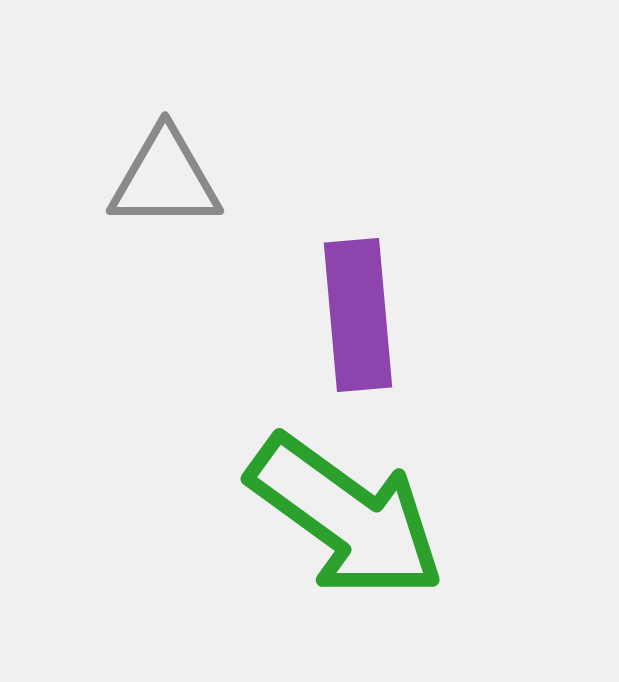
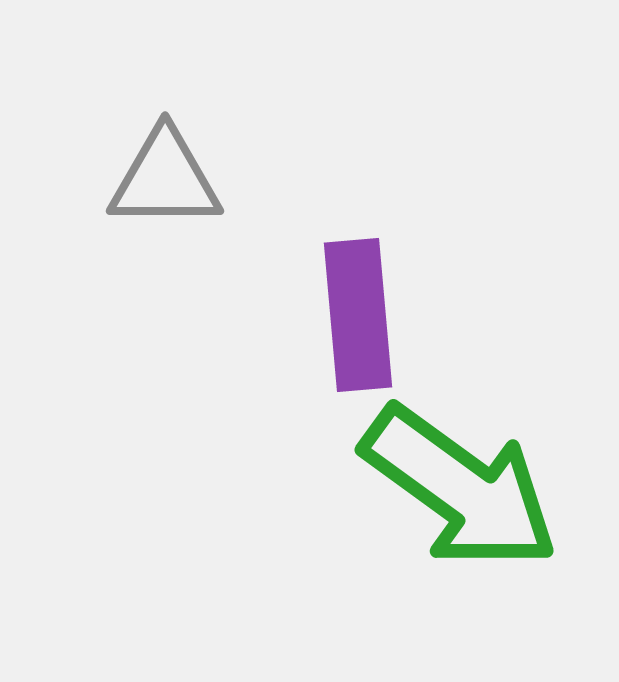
green arrow: moved 114 px right, 29 px up
